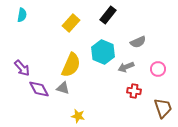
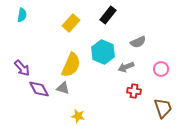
pink circle: moved 3 px right
